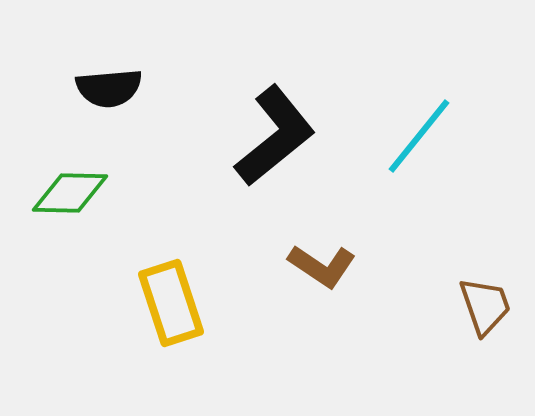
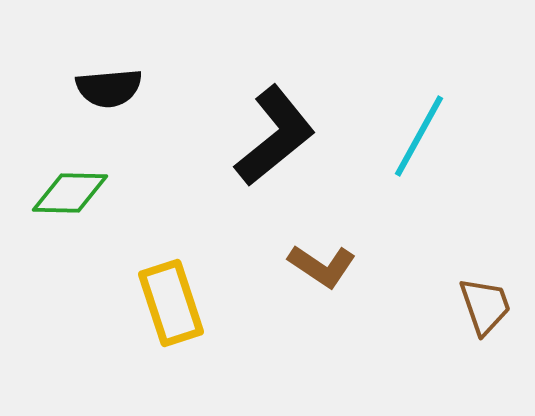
cyan line: rotated 10 degrees counterclockwise
